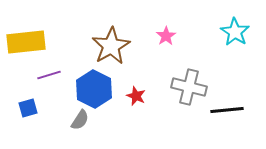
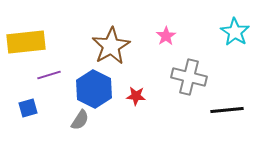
gray cross: moved 10 px up
red star: rotated 18 degrees counterclockwise
